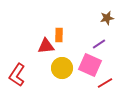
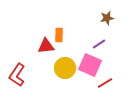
yellow circle: moved 3 px right
